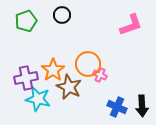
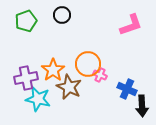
blue cross: moved 10 px right, 18 px up
